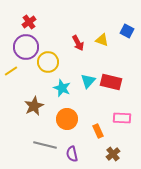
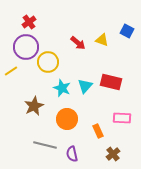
red arrow: rotated 21 degrees counterclockwise
cyan triangle: moved 3 px left, 5 px down
